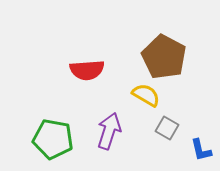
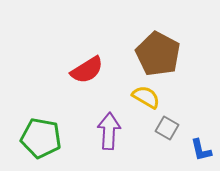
brown pentagon: moved 6 px left, 3 px up
red semicircle: rotated 28 degrees counterclockwise
yellow semicircle: moved 2 px down
purple arrow: rotated 15 degrees counterclockwise
green pentagon: moved 12 px left, 1 px up
